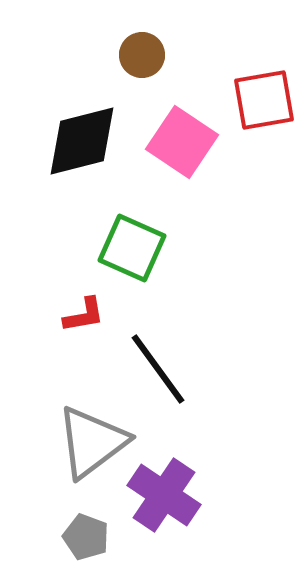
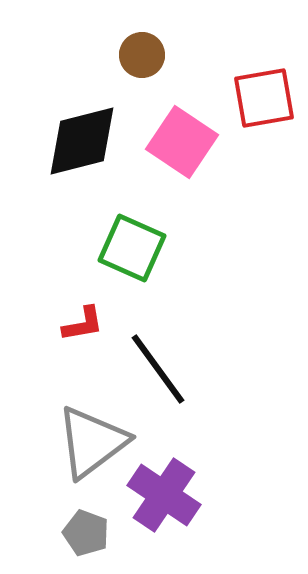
red square: moved 2 px up
red L-shape: moved 1 px left, 9 px down
gray pentagon: moved 4 px up
